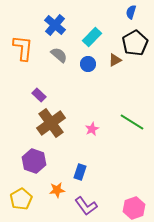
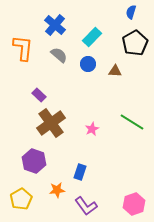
brown triangle: moved 11 px down; rotated 32 degrees clockwise
pink hexagon: moved 4 px up
